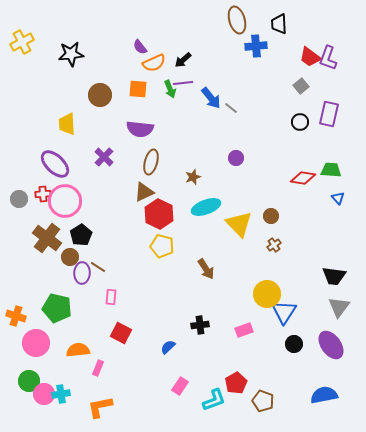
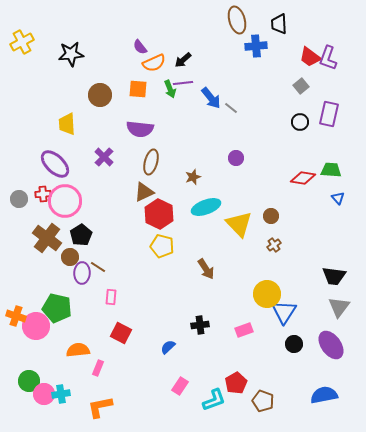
pink circle at (36, 343): moved 17 px up
